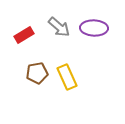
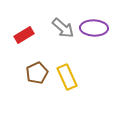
gray arrow: moved 4 px right, 1 px down
brown pentagon: rotated 15 degrees counterclockwise
